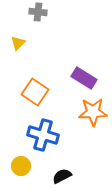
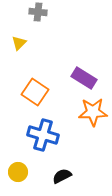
yellow triangle: moved 1 px right
yellow circle: moved 3 px left, 6 px down
